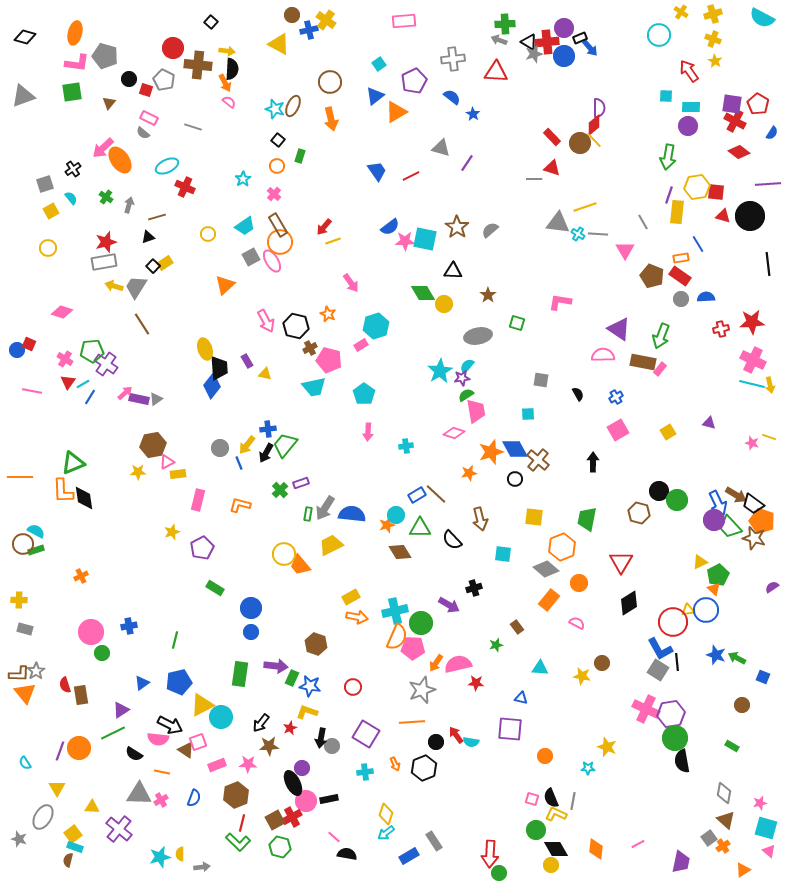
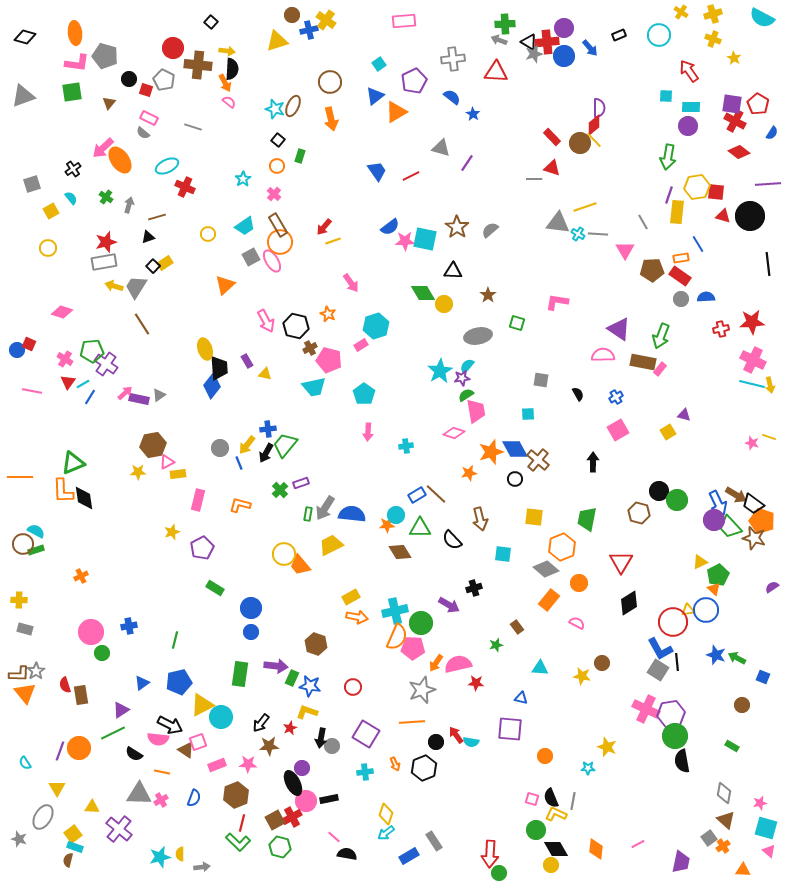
orange ellipse at (75, 33): rotated 20 degrees counterclockwise
black rectangle at (580, 38): moved 39 px right, 3 px up
yellow triangle at (279, 44): moved 2 px left, 3 px up; rotated 45 degrees counterclockwise
yellow star at (715, 61): moved 19 px right, 3 px up
gray square at (45, 184): moved 13 px left
brown pentagon at (652, 276): moved 6 px up; rotated 25 degrees counterclockwise
pink L-shape at (560, 302): moved 3 px left
gray triangle at (156, 399): moved 3 px right, 4 px up
purple triangle at (709, 423): moved 25 px left, 8 px up
orange star at (387, 525): rotated 14 degrees clockwise
green circle at (675, 738): moved 2 px up
orange triangle at (743, 870): rotated 35 degrees clockwise
